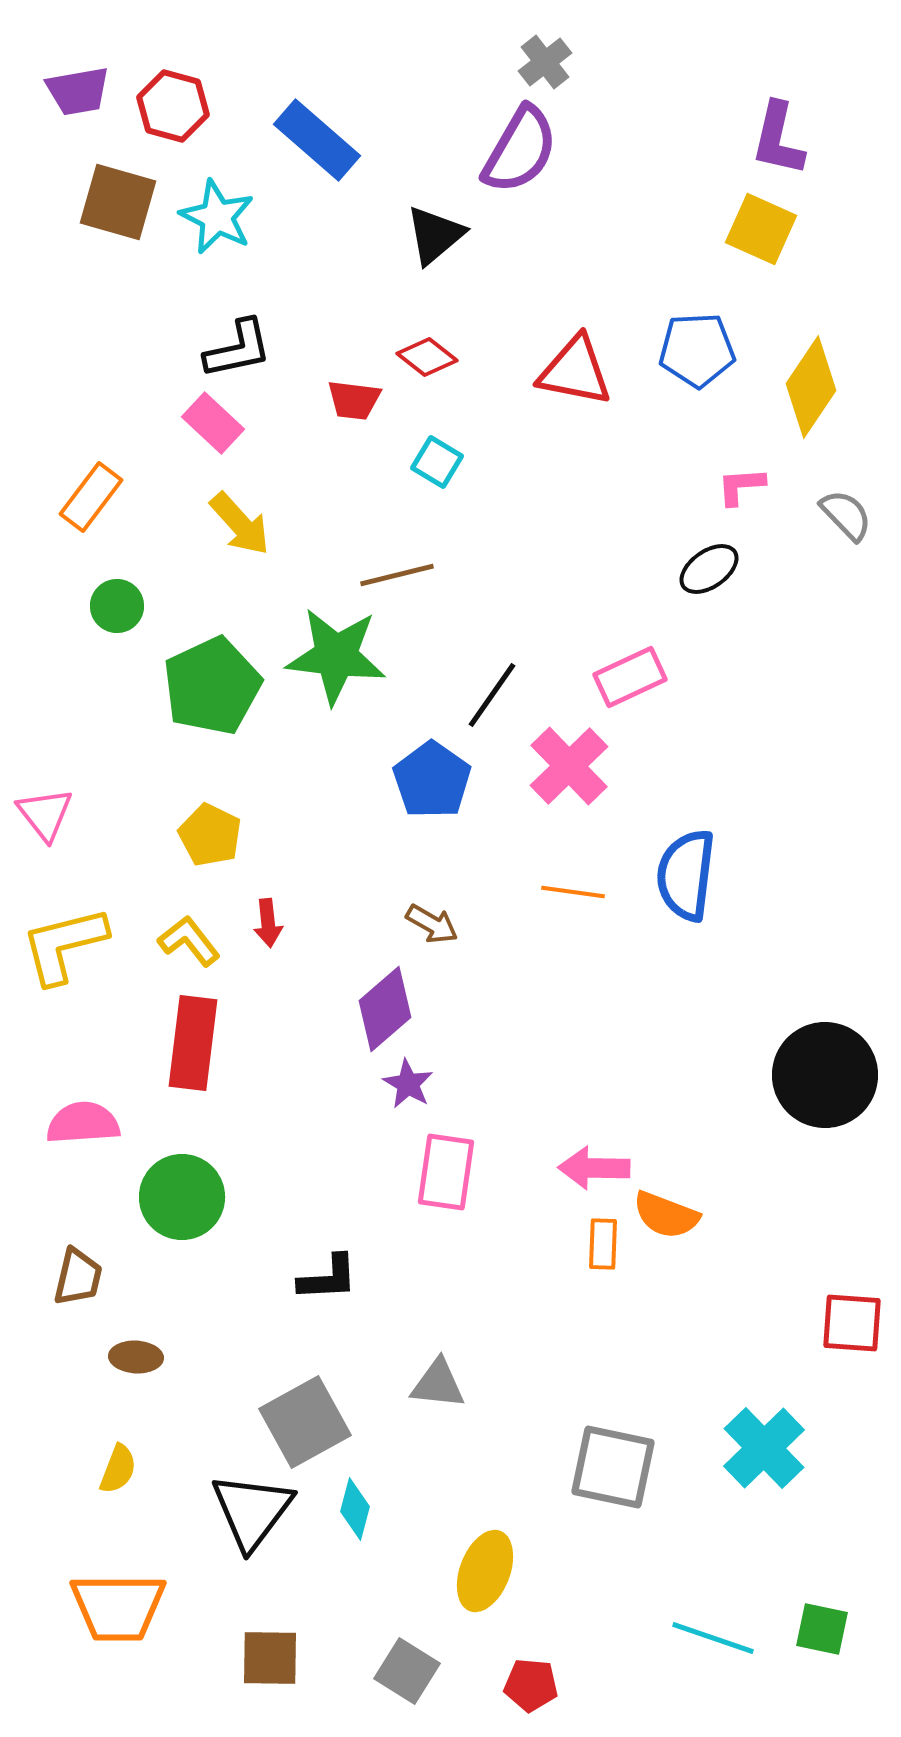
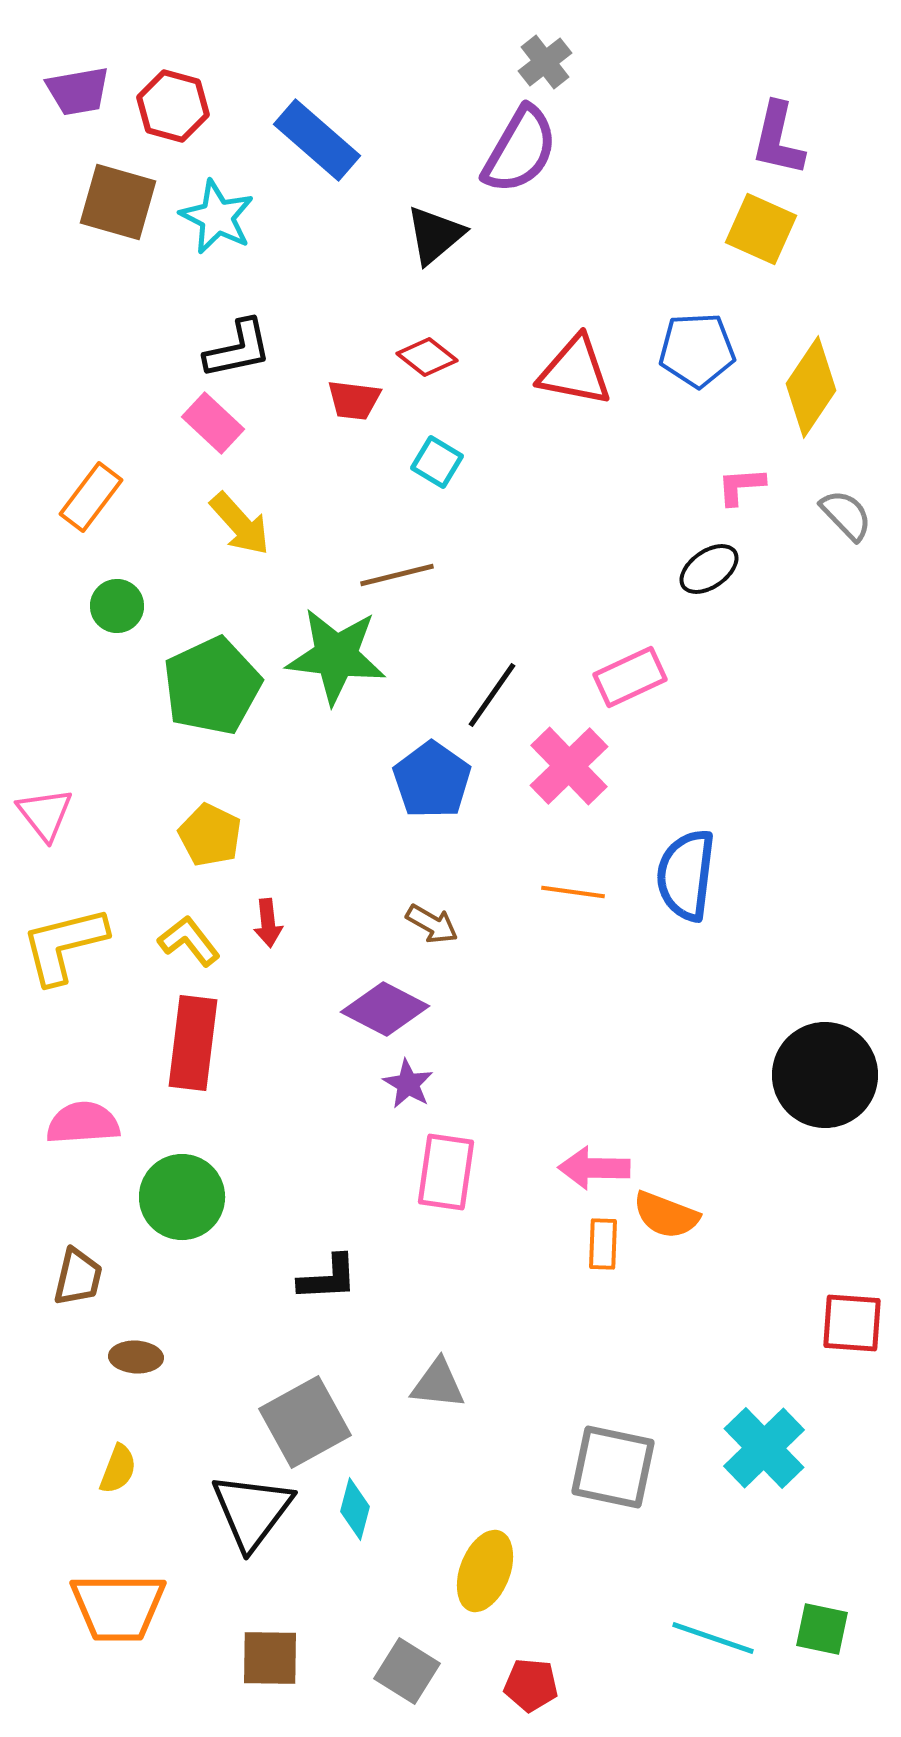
purple diamond at (385, 1009): rotated 68 degrees clockwise
